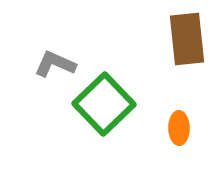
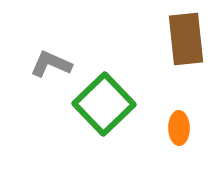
brown rectangle: moved 1 px left
gray L-shape: moved 4 px left
